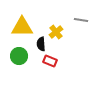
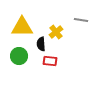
red rectangle: rotated 16 degrees counterclockwise
